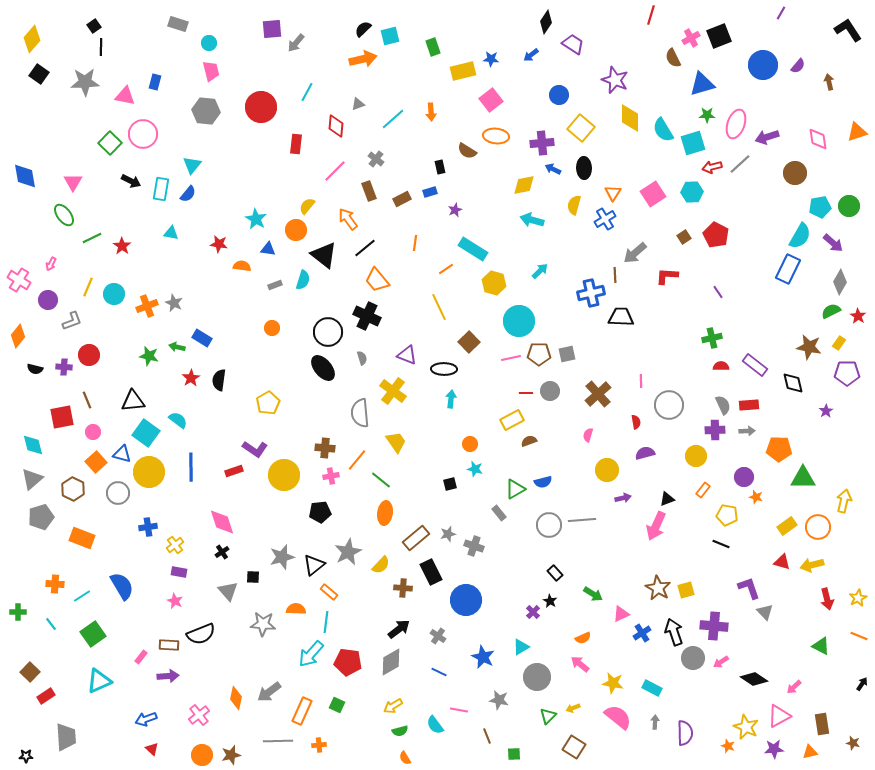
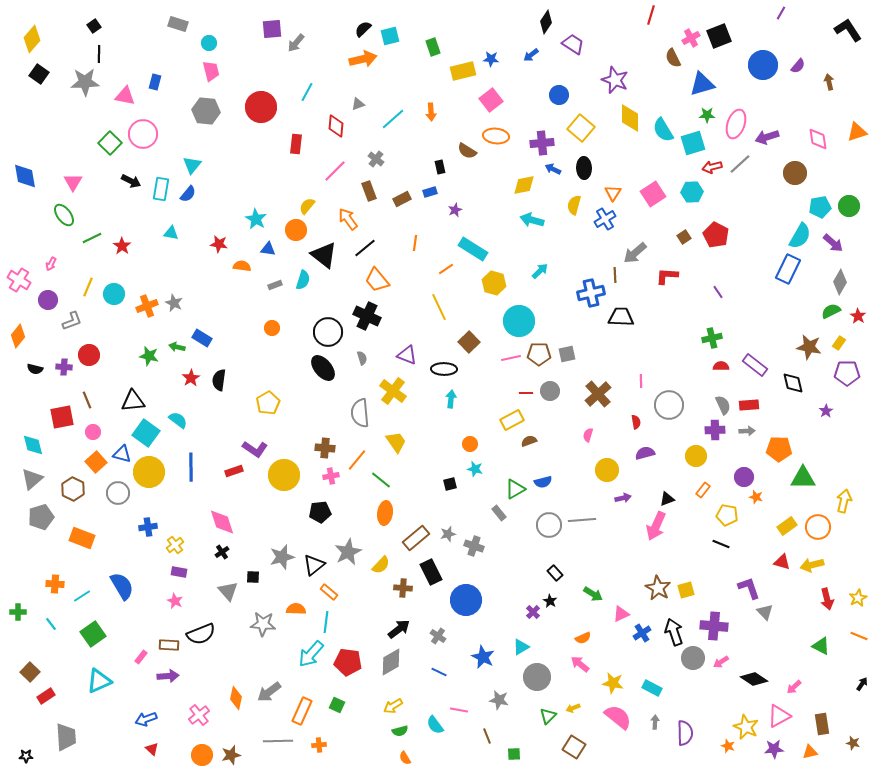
black line at (101, 47): moved 2 px left, 7 px down
